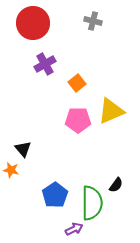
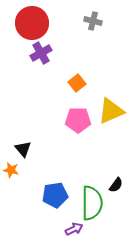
red circle: moved 1 px left
purple cross: moved 4 px left, 11 px up
blue pentagon: rotated 25 degrees clockwise
